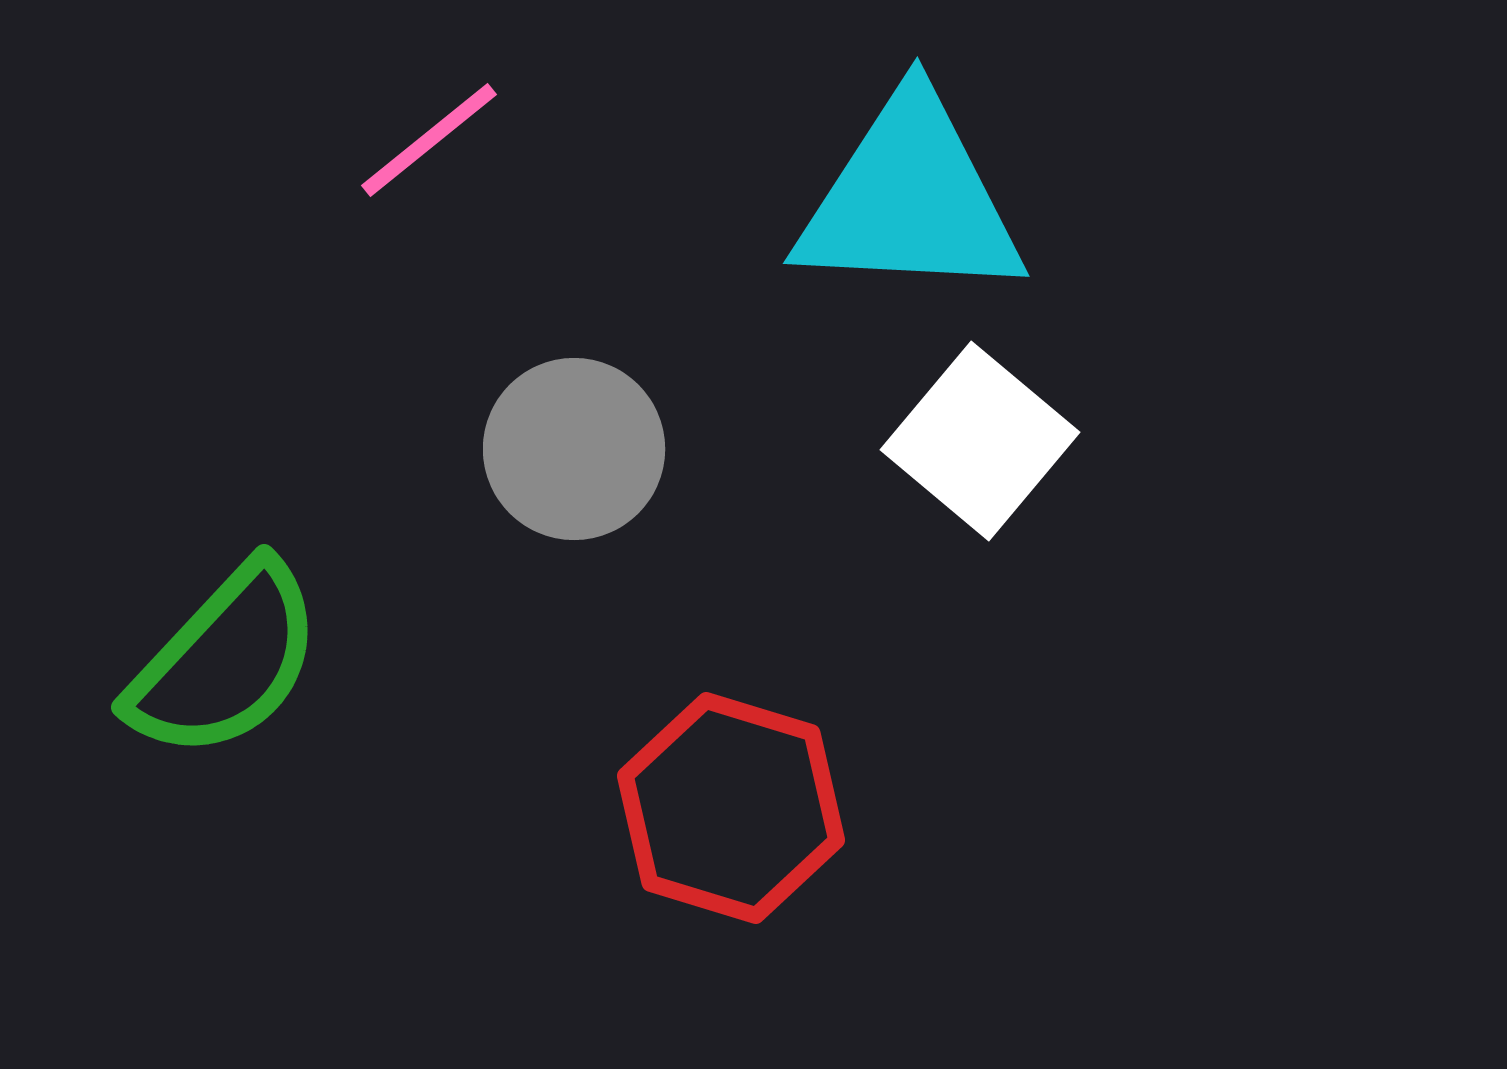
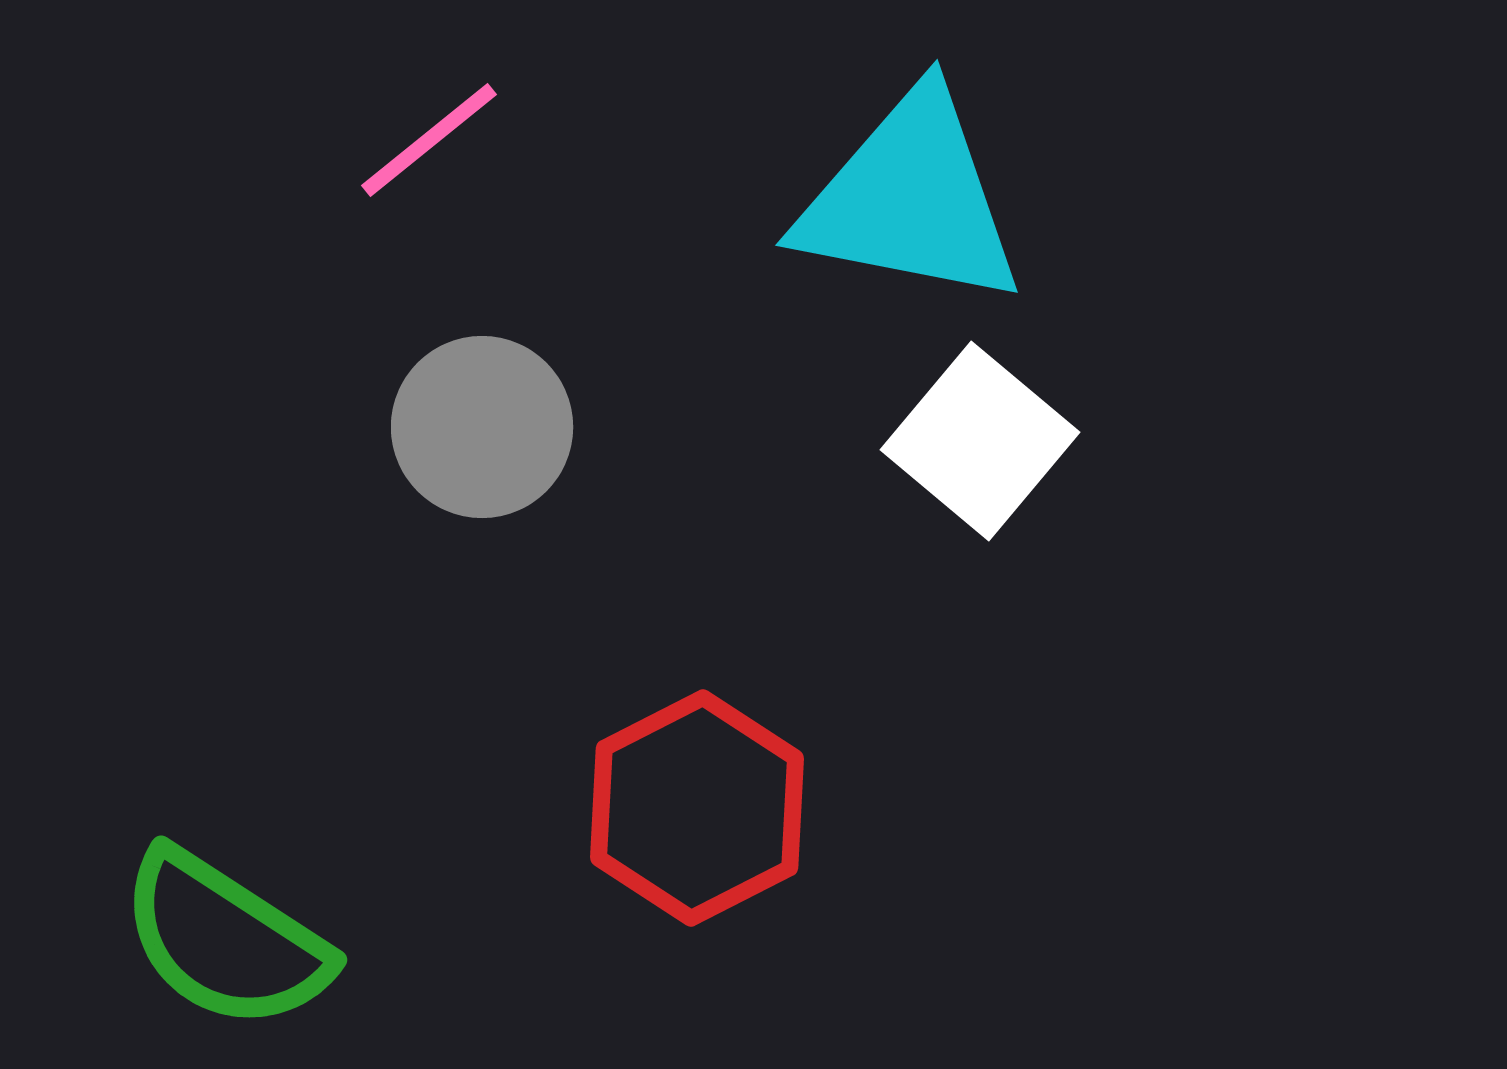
cyan triangle: rotated 8 degrees clockwise
gray circle: moved 92 px left, 22 px up
green semicircle: moved 279 px down; rotated 80 degrees clockwise
red hexagon: moved 34 px left; rotated 16 degrees clockwise
